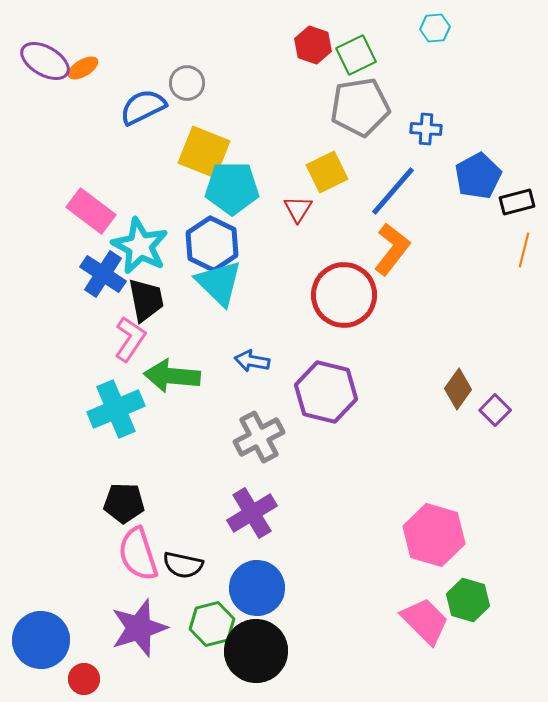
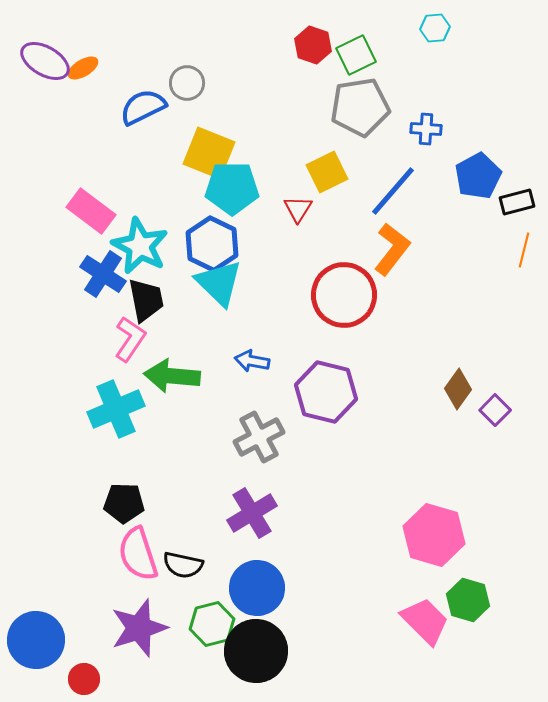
yellow square at (204, 152): moved 5 px right, 1 px down
blue circle at (41, 640): moved 5 px left
